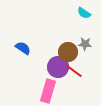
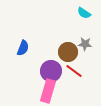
blue semicircle: rotated 77 degrees clockwise
purple circle: moved 7 px left, 4 px down
